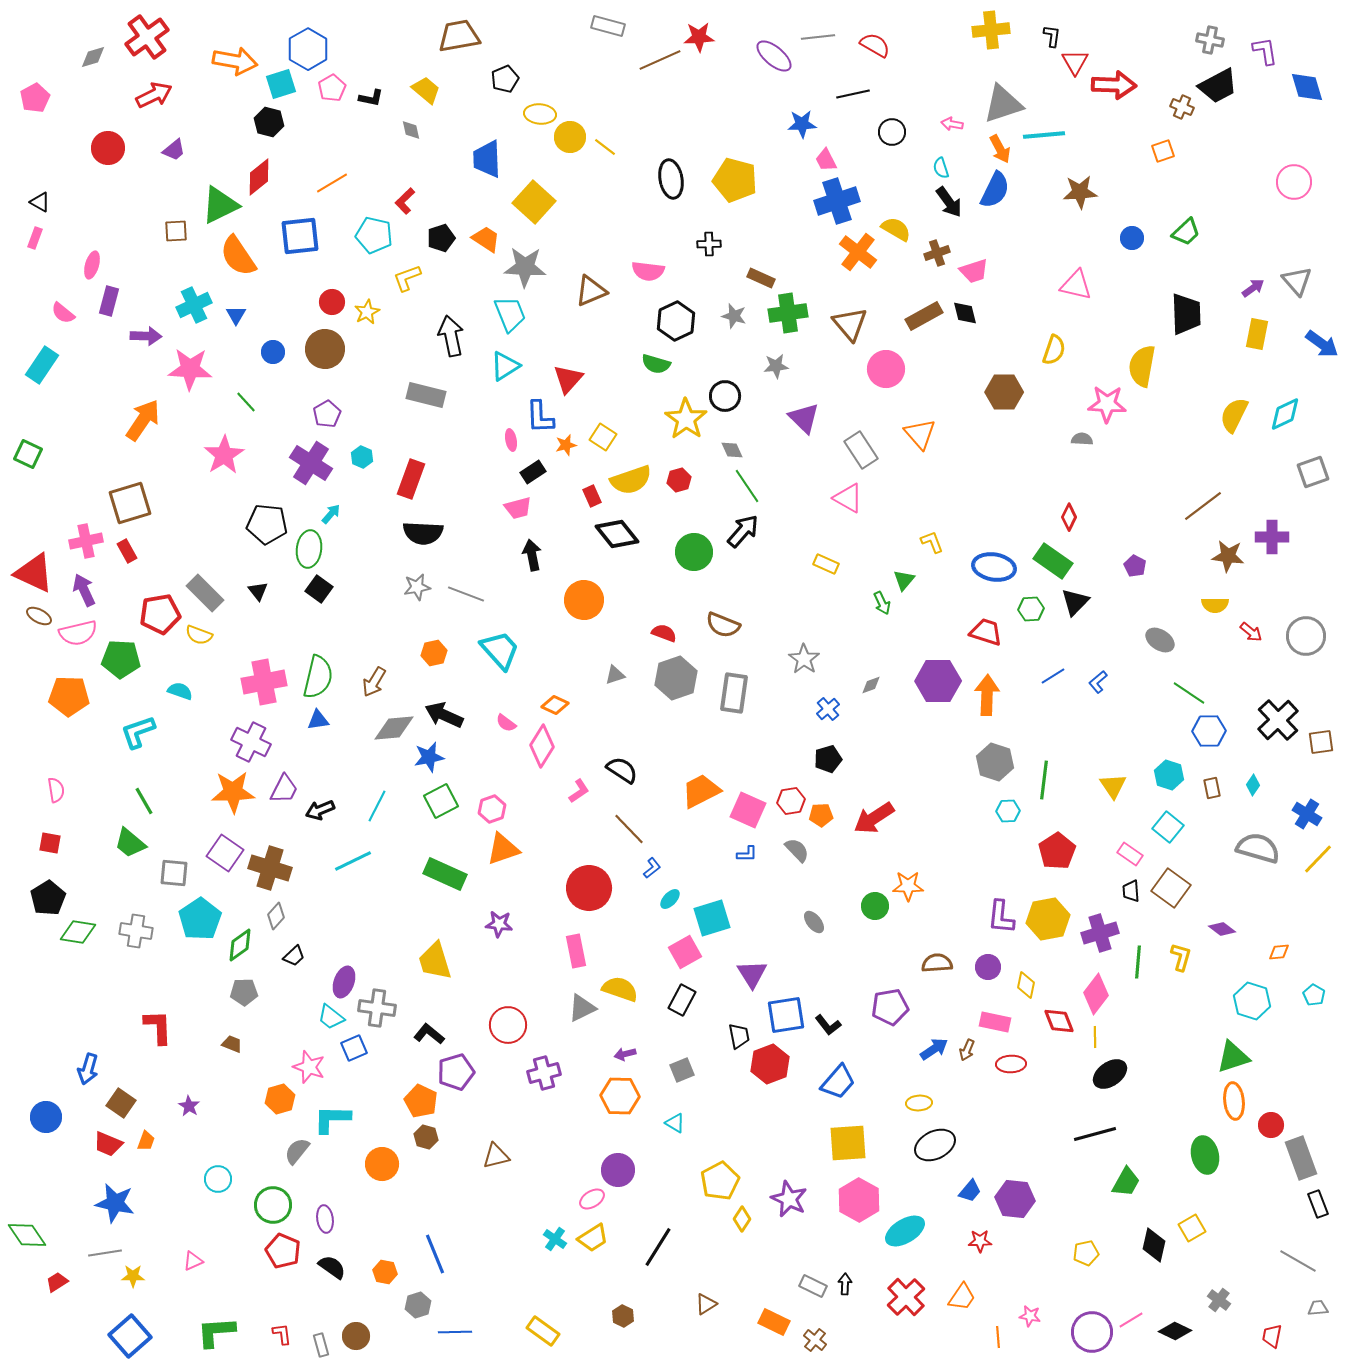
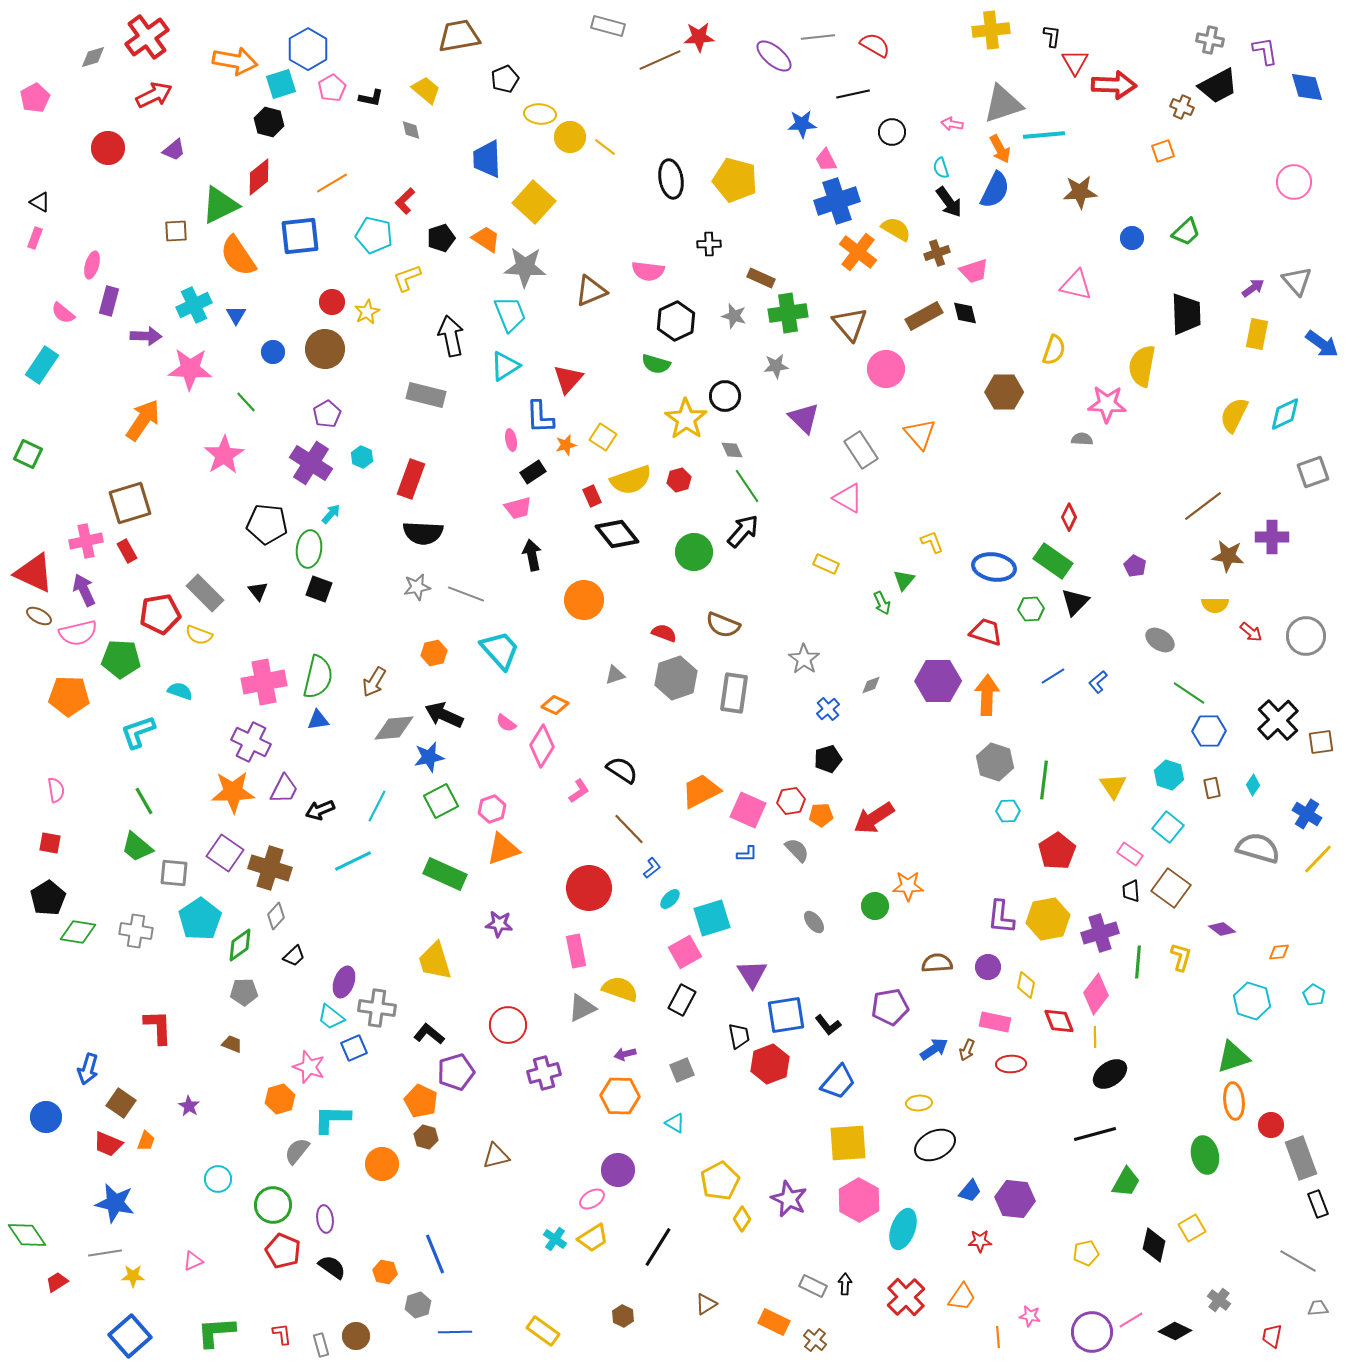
black square at (319, 589): rotated 16 degrees counterclockwise
green trapezoid at (130, 843): moved 7 px right, 4 px down
cyan ellipse at (905, 1231): moved 2 px left, 2 px up; rotated 39 degrees counterclockwise
